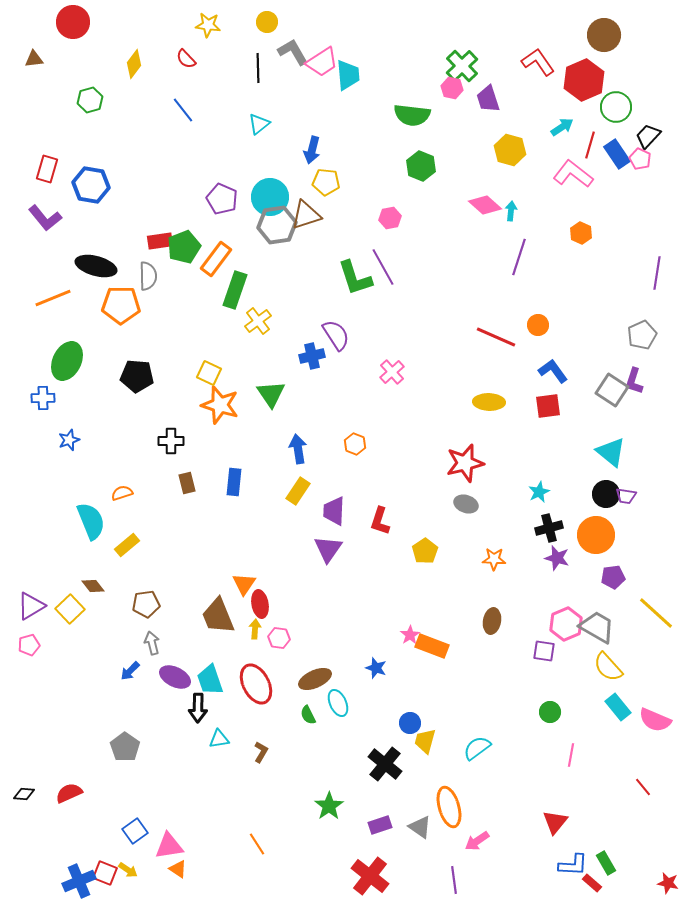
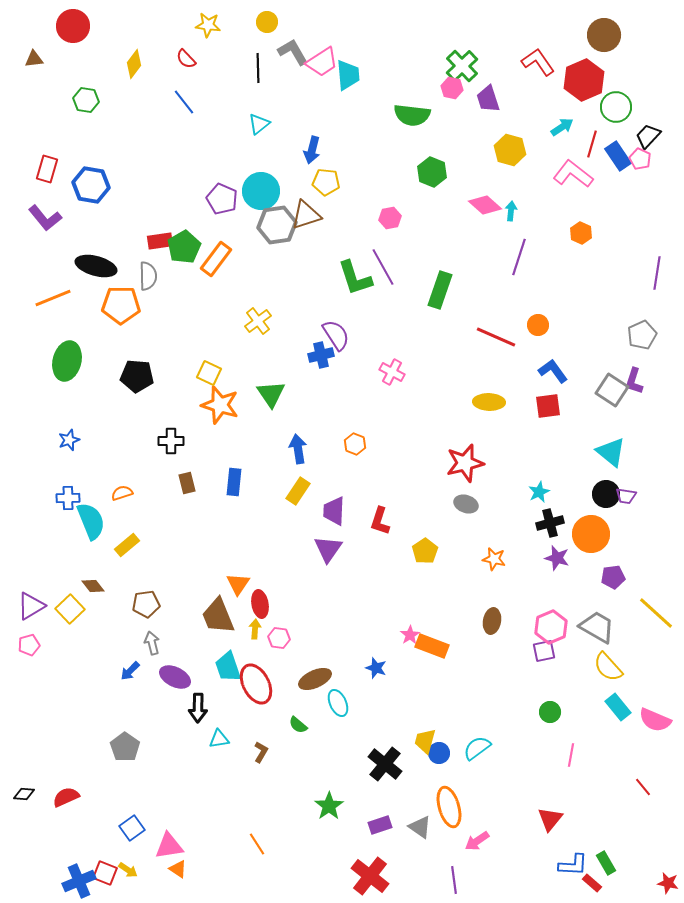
red circle at (73, 22): moved 4 px down
green hexagon at (90, 100): moved 4 px left; rotated 25 degrees clockwise
blue line at (183, 110): moved 1 px right, 8 px up
red line at (590, 145): moved 2 px right, 1 px up
blue rectangle at (617, 154): moved 1 px right, 2 px down
green hexagon at (421, 166): moved 11 px right, 6 px down
cyan circle at (270, 197): moved 9 px left, 6 px up
green pentagon at (184, 247): rotated 8 degrees counterclockwise
green rectangle at (235, 290): moved 205 px right
blue cross at (312, 356): moved 9 px right, 1 px up
green ellipse at (67, 361): rotated 12 degrees counterclockwise
pink cross at (392, 372): rotated 20 degrees counterclockwise
blue cross at (43, 398): moved 25 px right, 100 px down
black cross at (549, 528): moved 1 px right, 5 px up
orange circle at (596, 535): moved 5 px left, 1 px up
orange star at (494, 559): rotated 10 degrees clockwise
orange triangle at (244, 584): moved 6 px left
pink hexagon at (566, 624): moved 15 px left, 3 px down
purple square at (544, 651): rotated 20 degrees counterclockwise
cyan trapezoid at (210, 680): moved 18 px right, 13 px up
green semicircle at (308, 715): moved 10 px left, 10 px down; rotated 24 degrees counterclockwise
blue circle at (410, 723): moved 29 px right, 30 px down
red semicircle at (69, 793): moved 3 px left, 4 px down
red triangle at (555, 822): moved 5 px left, 3 px up
blue square at (135, 831): moved 3 px left, 3 px up
